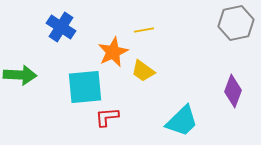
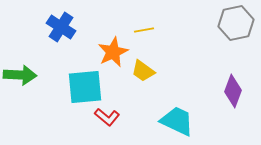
red L-shape: rotated 135 degrees counterclockwise
cyan trapezoid: moved 5 px left; rotated 111 degrees counterclockwise
